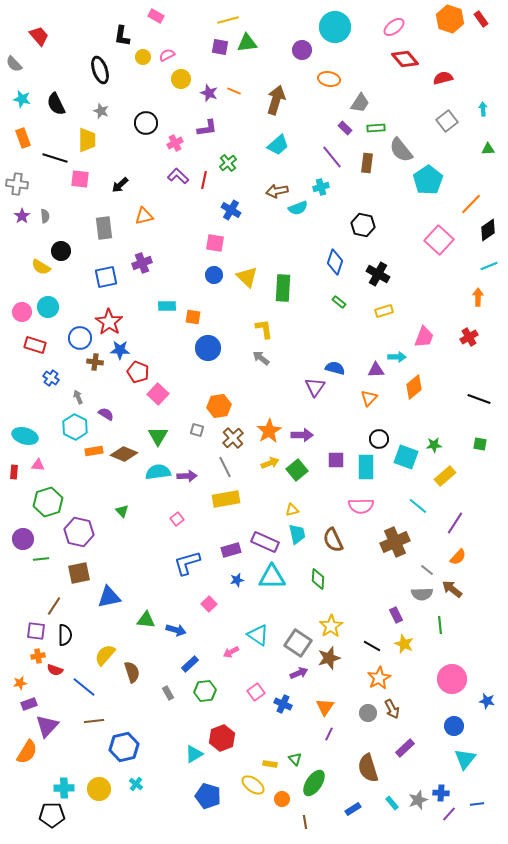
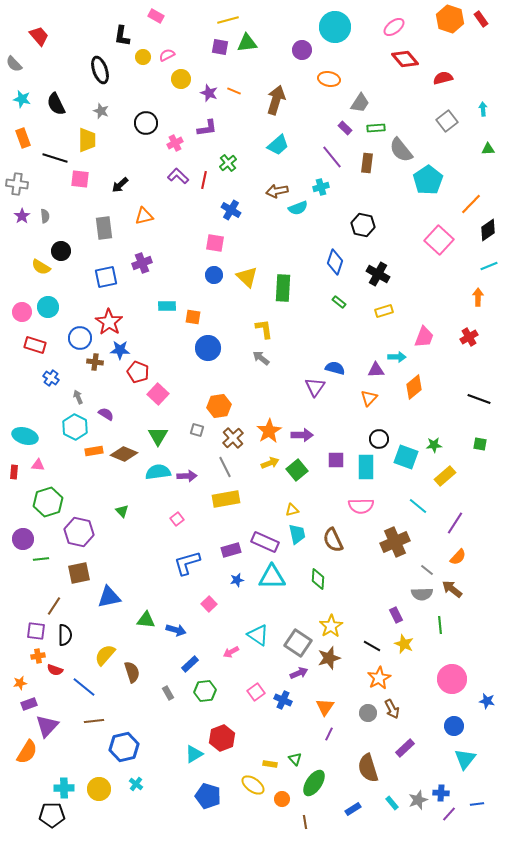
blue cross at (283, 704): moved 4 px up
